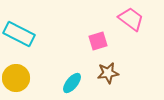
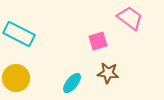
pink trapezoid: moved 1 px left, 1 px up
brown star: rotated 15 degrees clockwise
